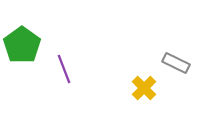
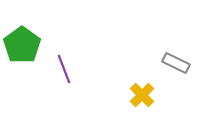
yellow cross: moved 2 px left, 7 px down
